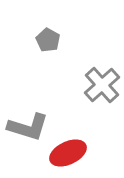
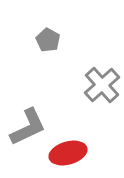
gray L-shape: rotated 42 degrees counterclockwise
red ellipse: rotated 9 degrees clockwise
